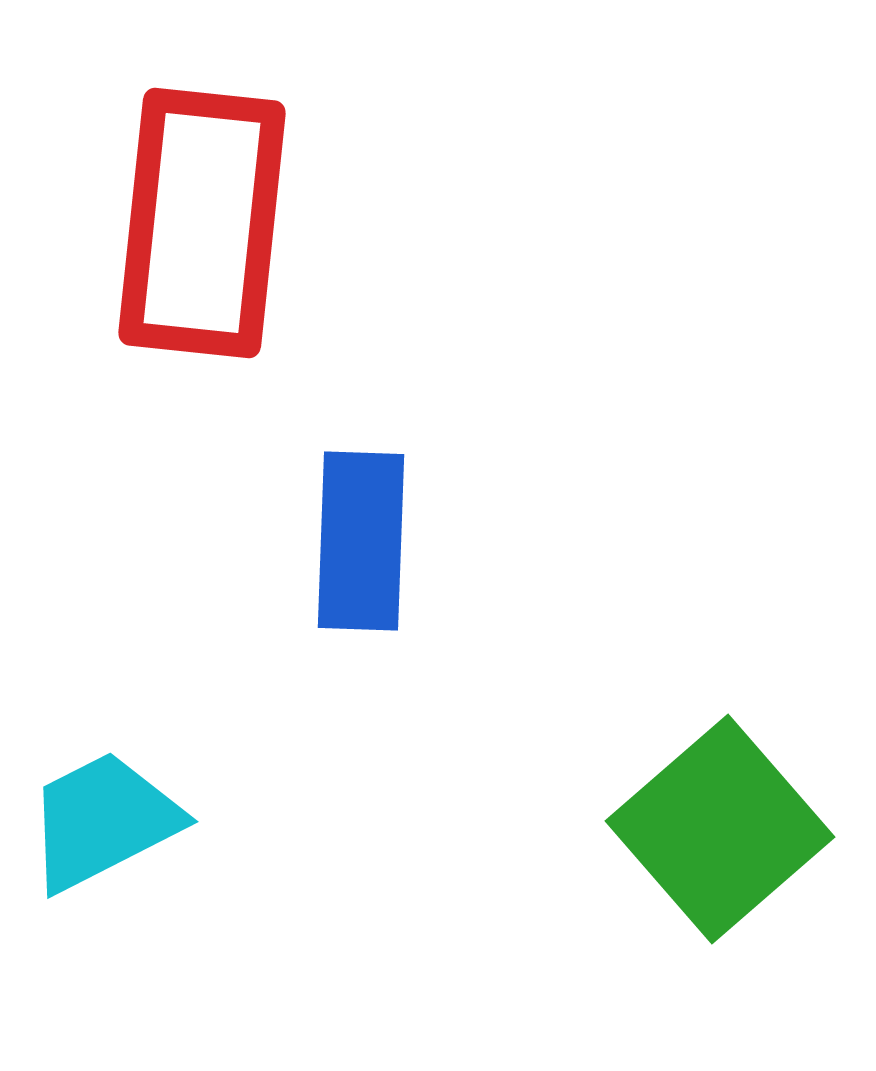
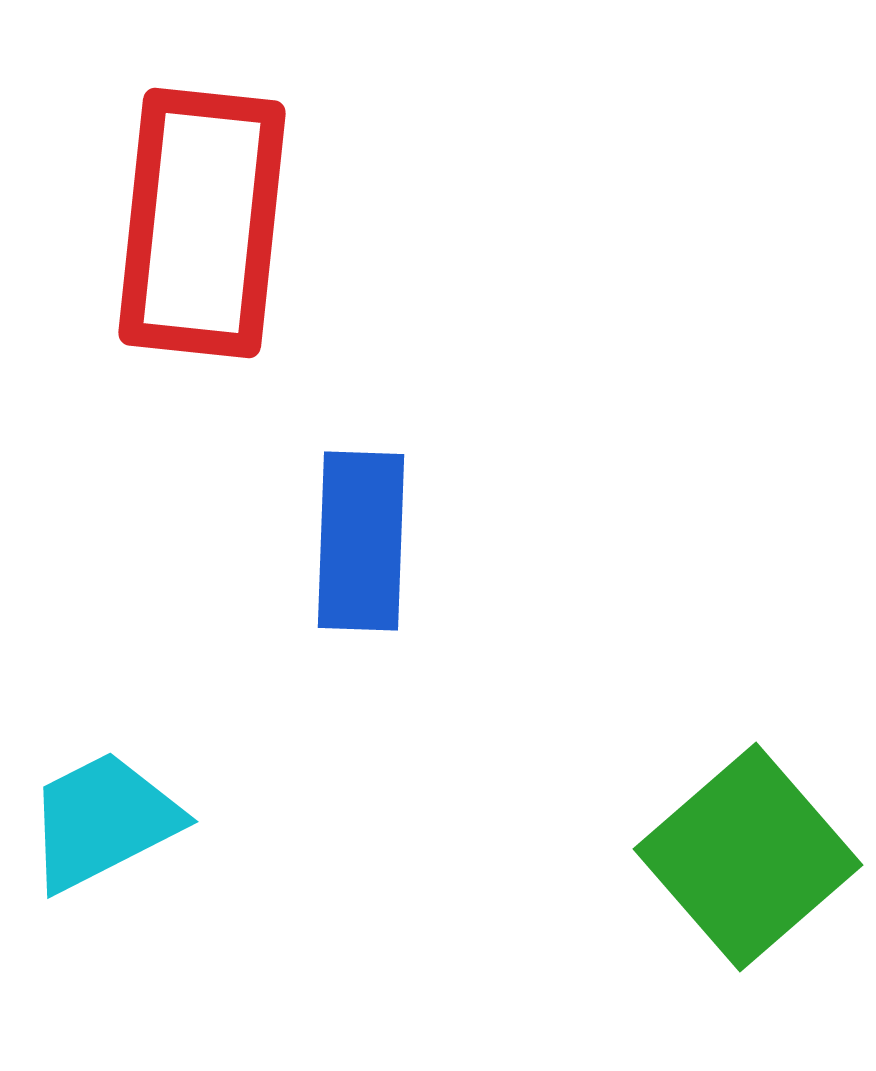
green square: moved 28 px right, 28 px down
